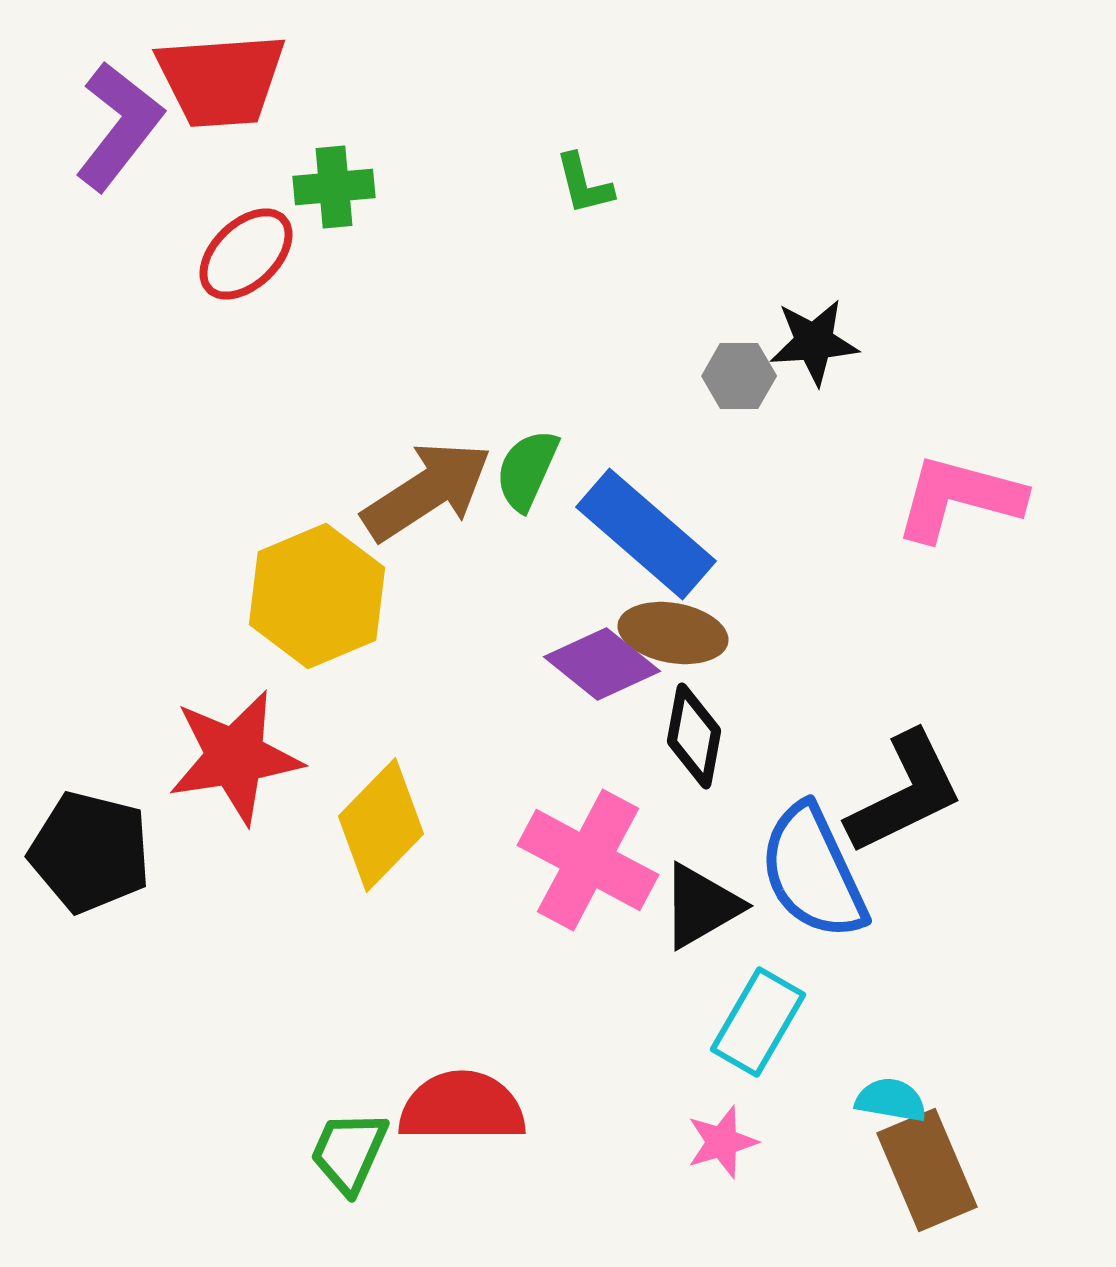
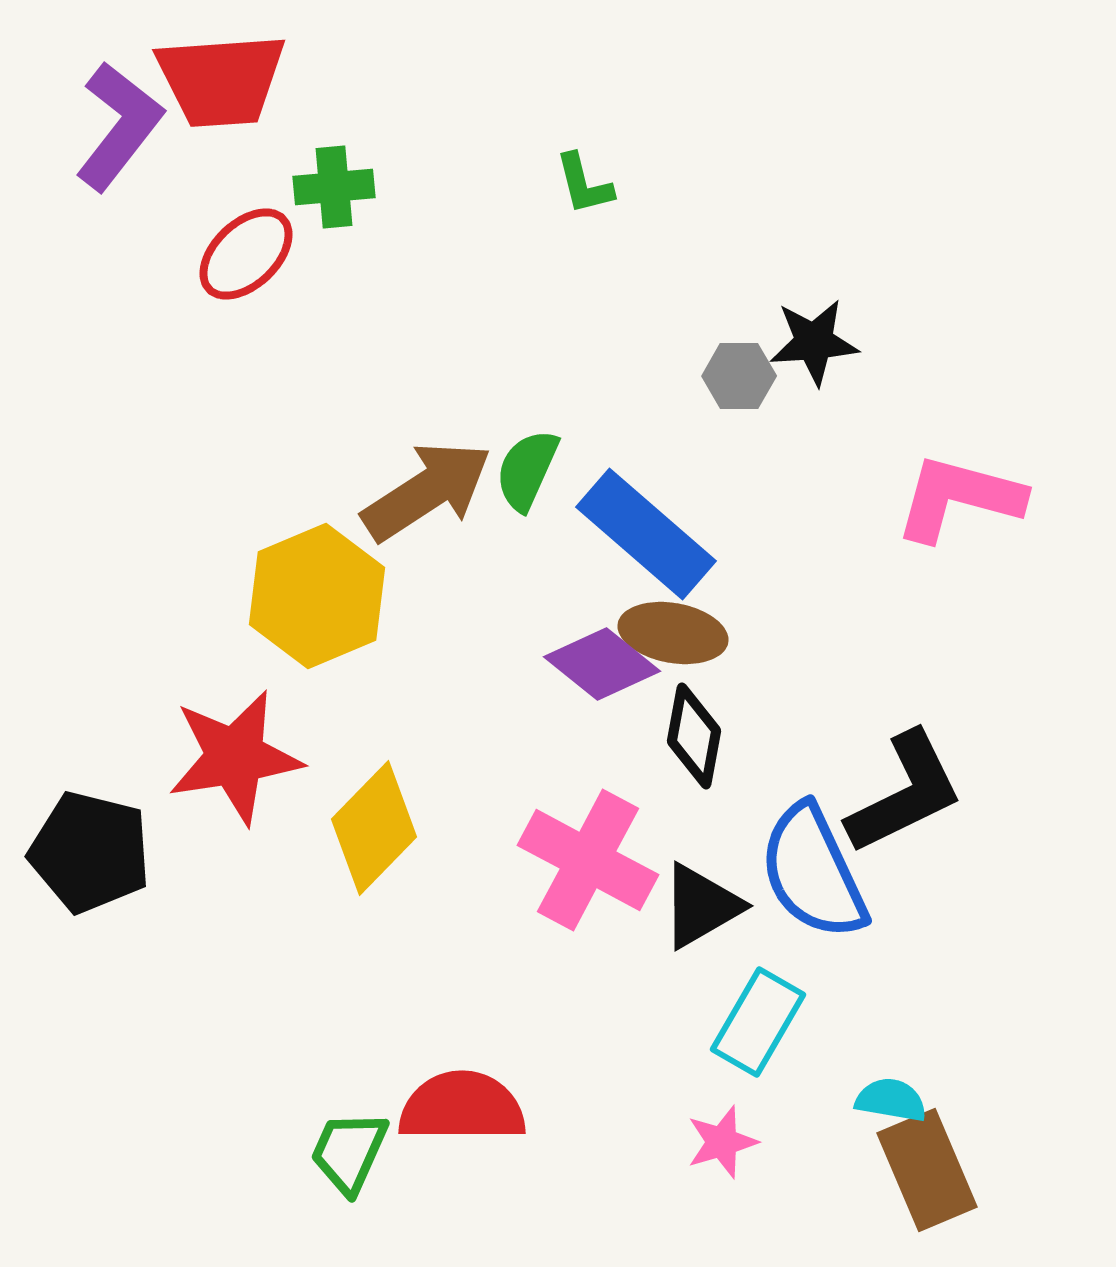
yellow diamond: moved 7 px left, 3 px down
